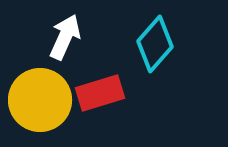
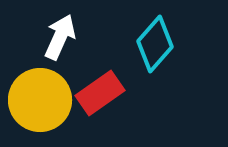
white arrow: moved 5 px left
red rectangle: rotated 18 degrees counterclockwise
